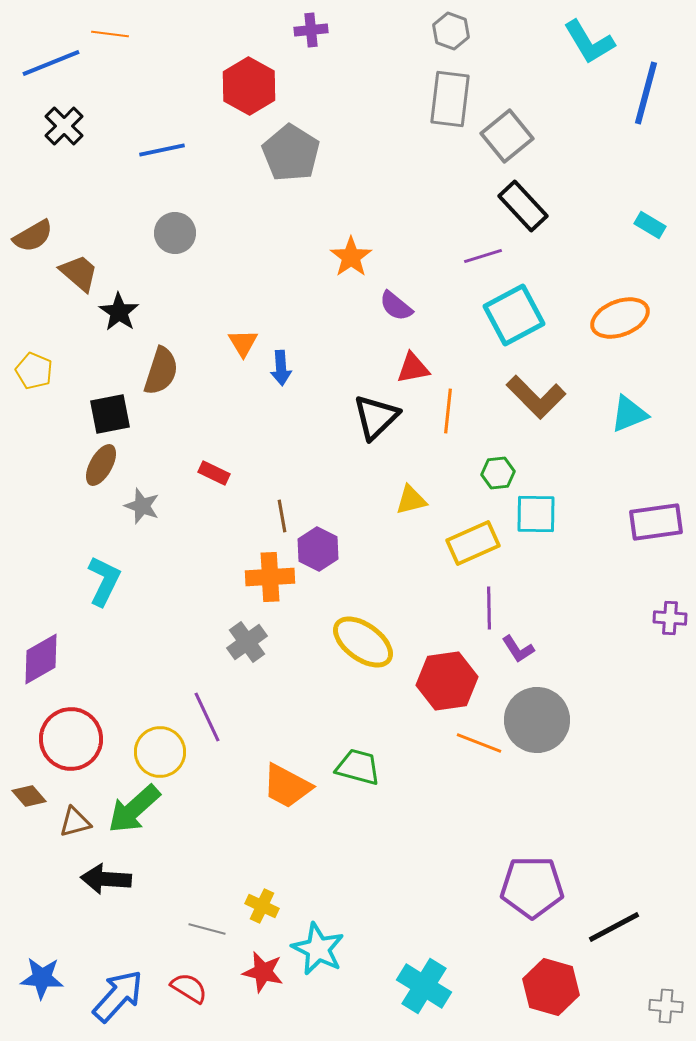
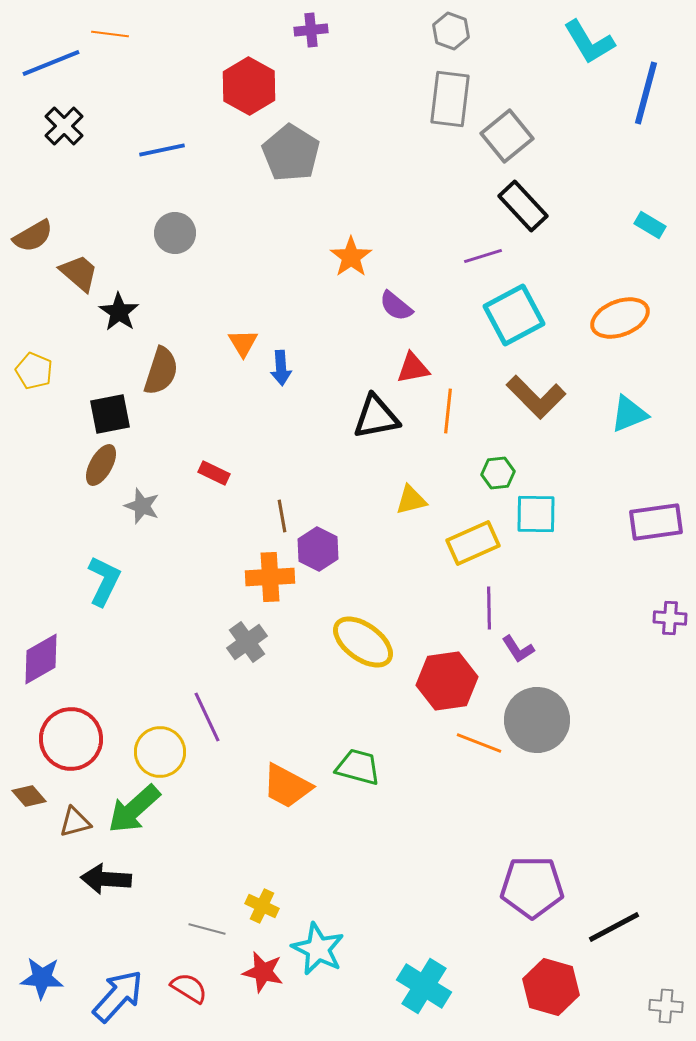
black triangle at (376, 417): rotated 33 degrees clockwise
